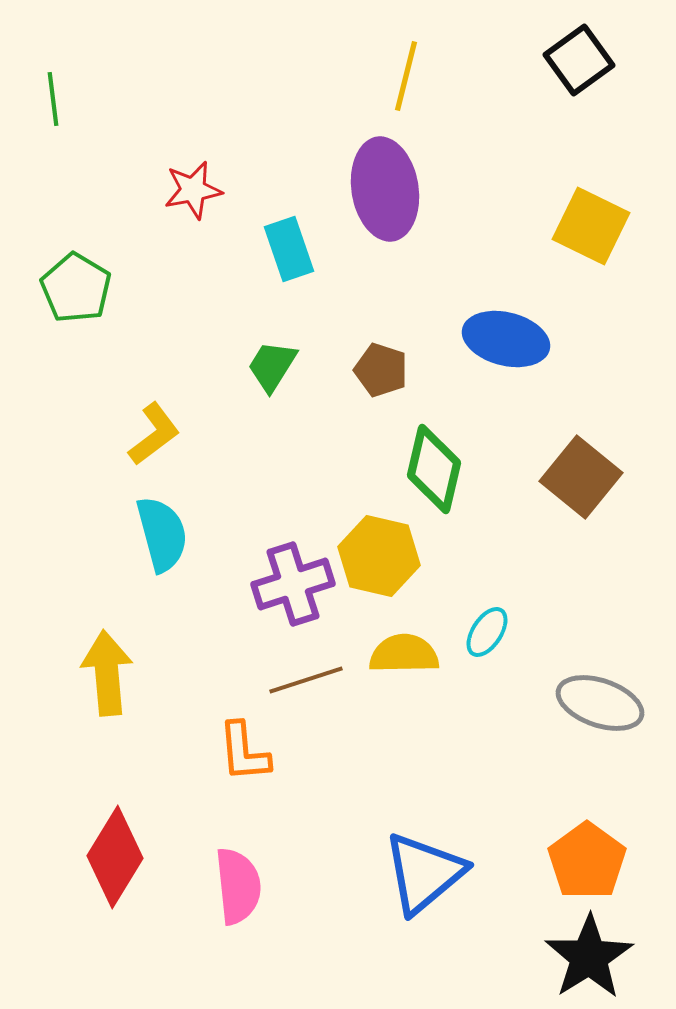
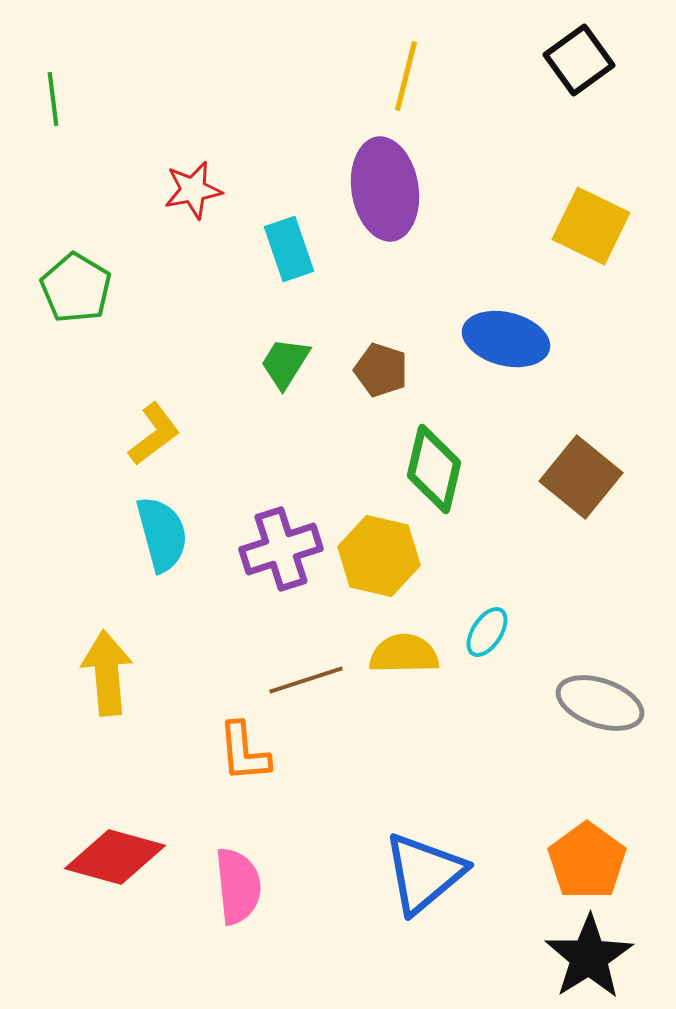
green trapezoid: moved 13 px right, 3 px up
purple cross: moved 12 px left, 35 px up
red diamond: rotated 74 degrees clockwise
